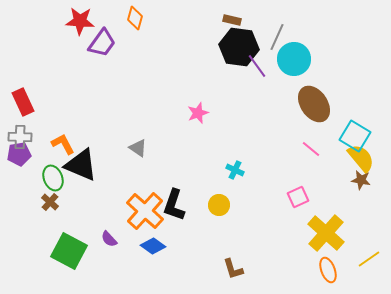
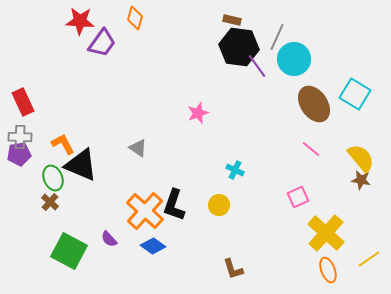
cyan square: moved 42 px up
